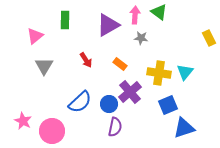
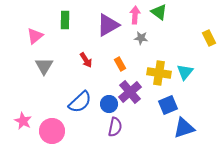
orange rectangle: rotated 24 degrees clockwise
